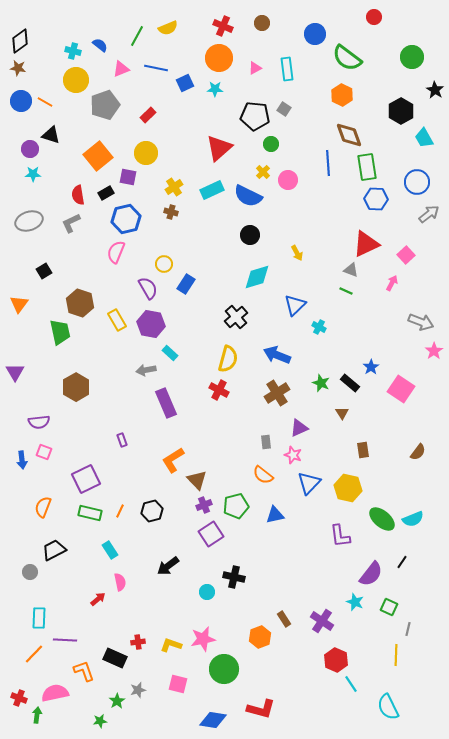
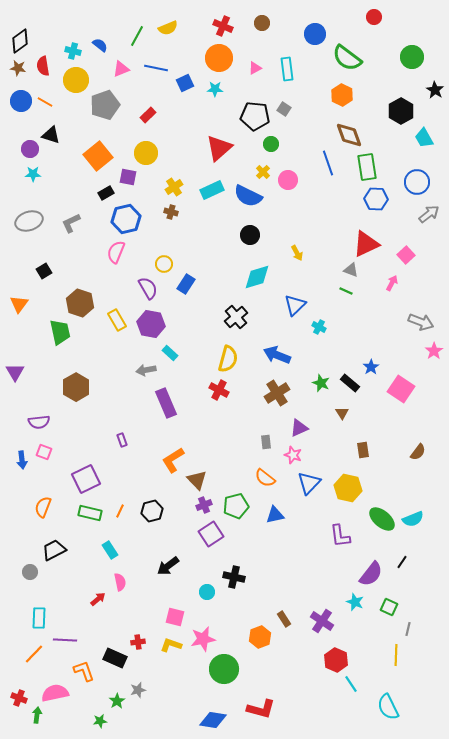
blue line at (328, 163): rotated 15 degrees counterclockwise
red semicircle at (78, 195): moved 35 px left, 129 px up
orange semicircle at (263, 475): moved 2 px right, 3 px down
pink square at (178, 684): moved 3 px left, 67 px up
